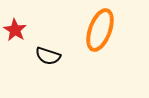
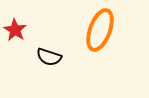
black semicircle: moved 1 px right, 1 px down
